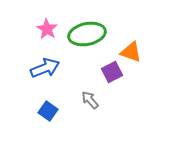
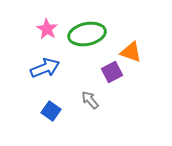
blue square: moved 3 px right
